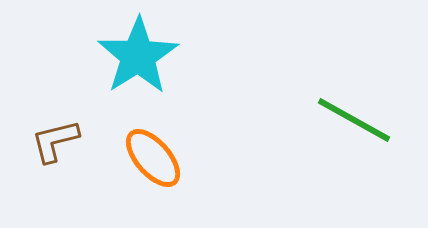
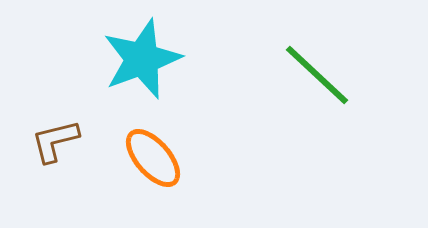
cyan star: moved 4 px right, 3 px down; rotated 12 degrees clockwise
green line: moved 37 px left, 45 px up; rotated 14 degrees clockwise
